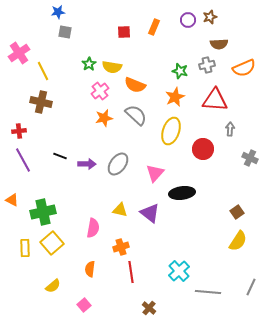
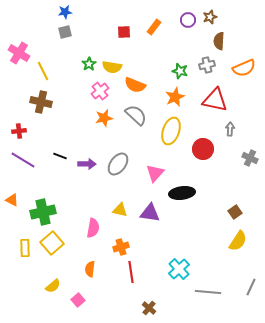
blue star at (58, 12): moved 7 px right
orange rectangle at (154, 27): rotated 14 degrees clockwise
gray square at (65, 32): rotated 24 degrees counterclockwise
brown semicircle at (219, 44): moved 3 px up; rotated 96 degrees clockwise
pink cross at (19, 53): rotated 25 degrees counterclockwise
red triangle at (215, 100): rotated 8 degrees clockwise
purple line at (23, 160): rotated 30 degrees counterclockwise
brown square at (237, 212): moved 2 px left
purple triangle at (150, 213): rotated 30 degrees counterclockwise
cyan cross at (179, 271): moved 2 px up
pink square at (84, 305): moved 6 px left, 5 px up
